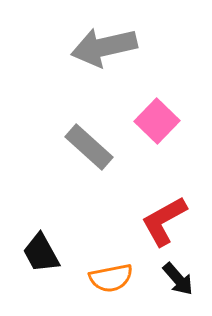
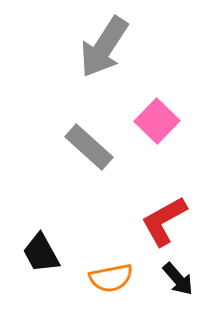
gray arrow: rotated 44 degrees counterclockwise
